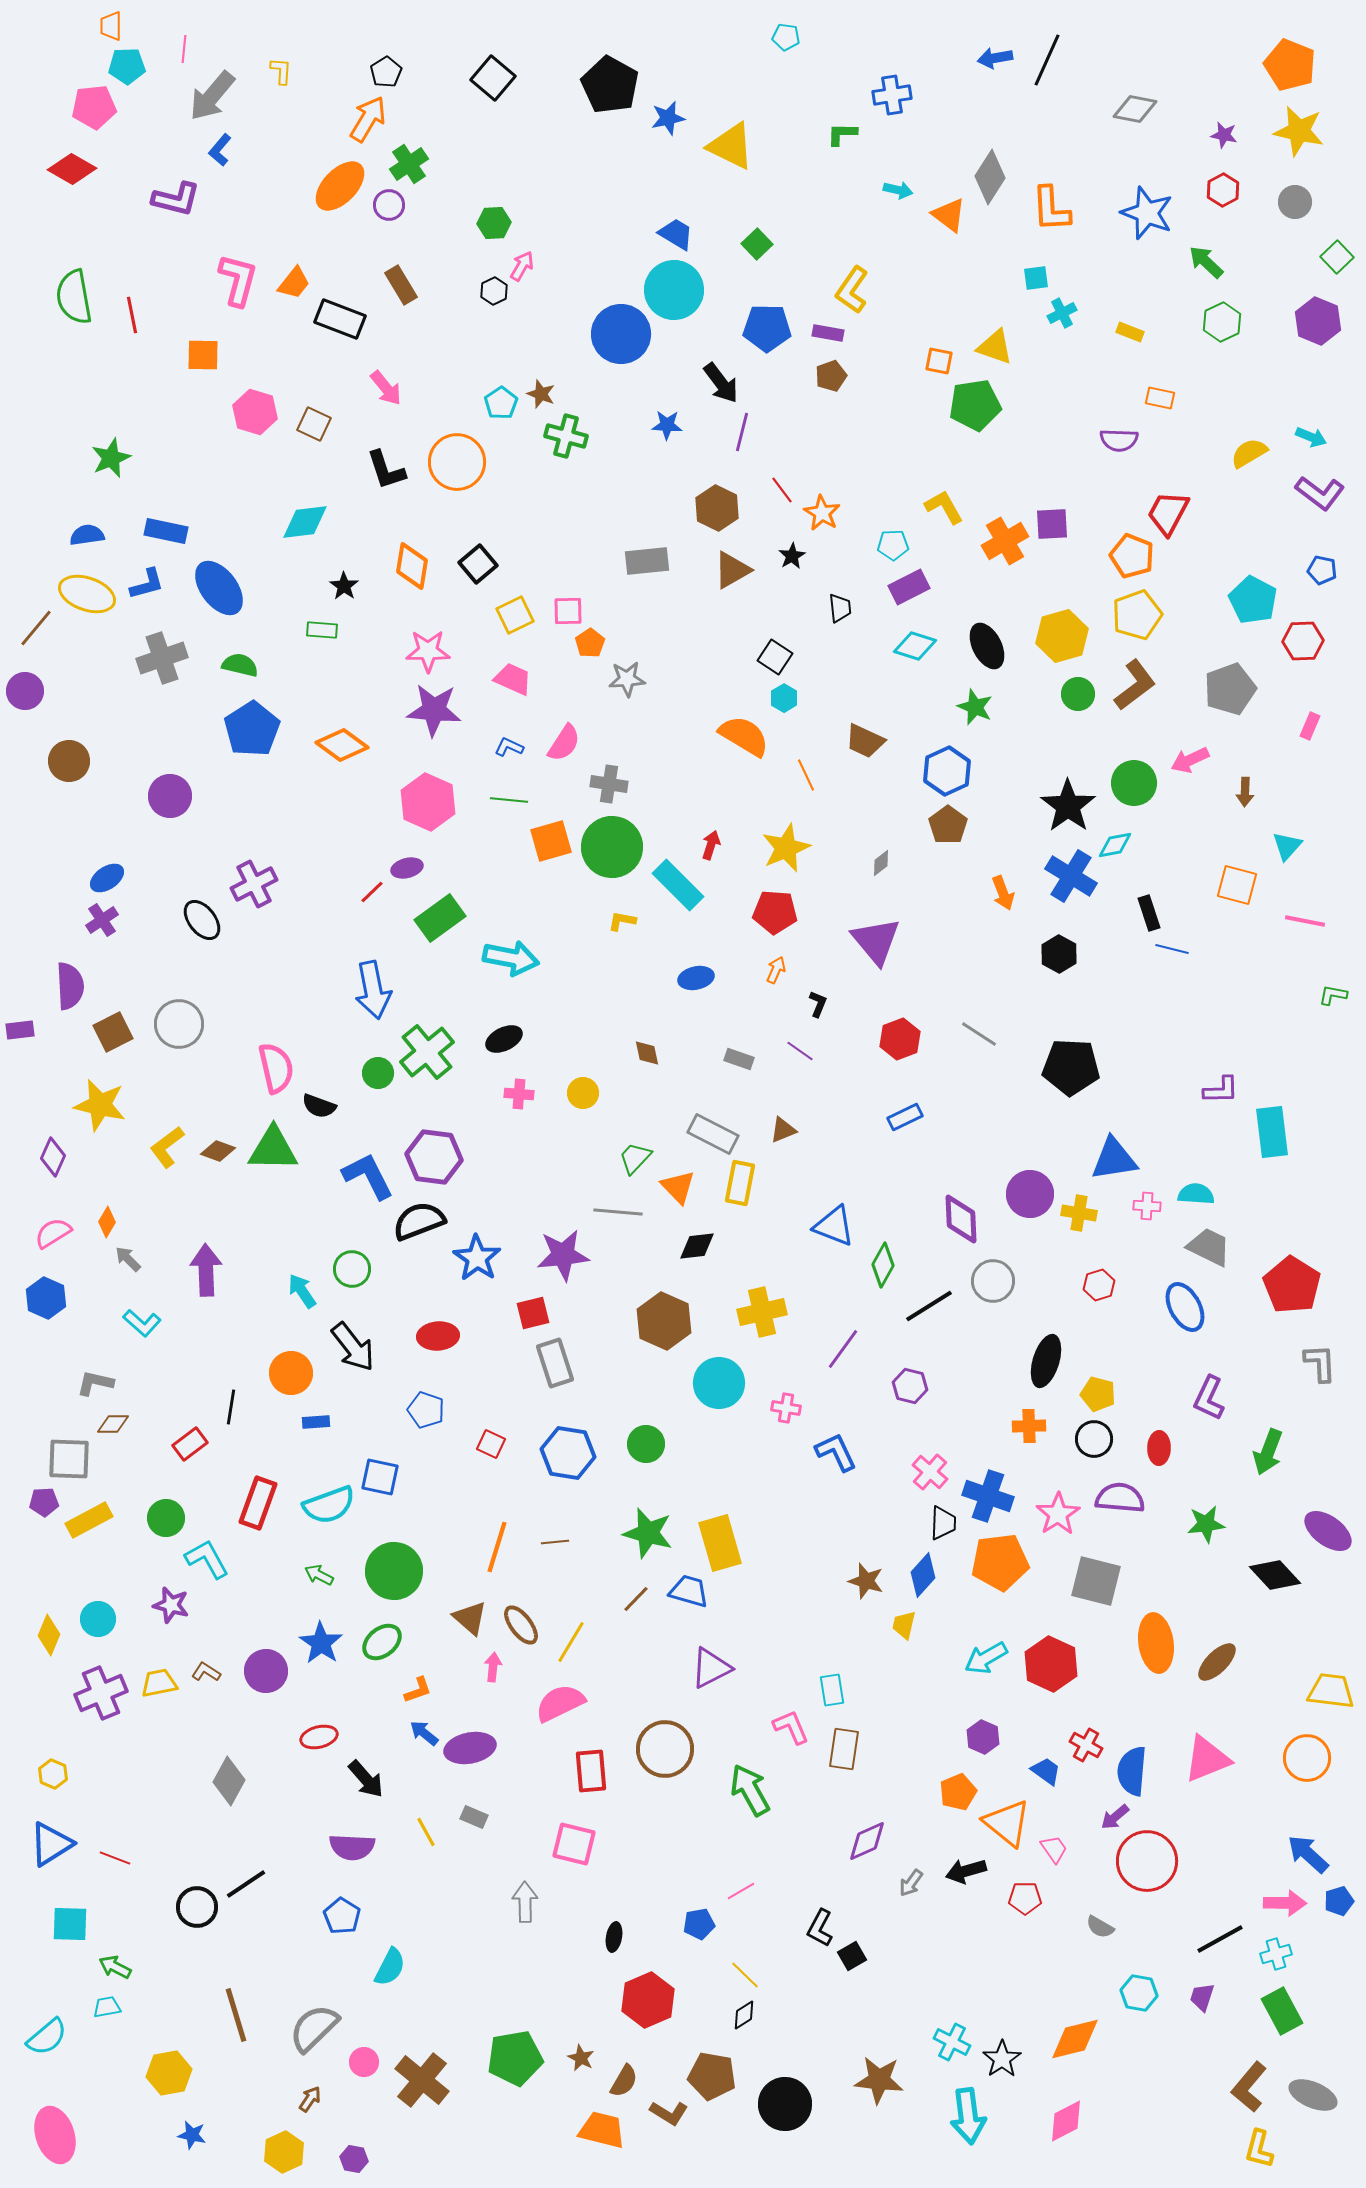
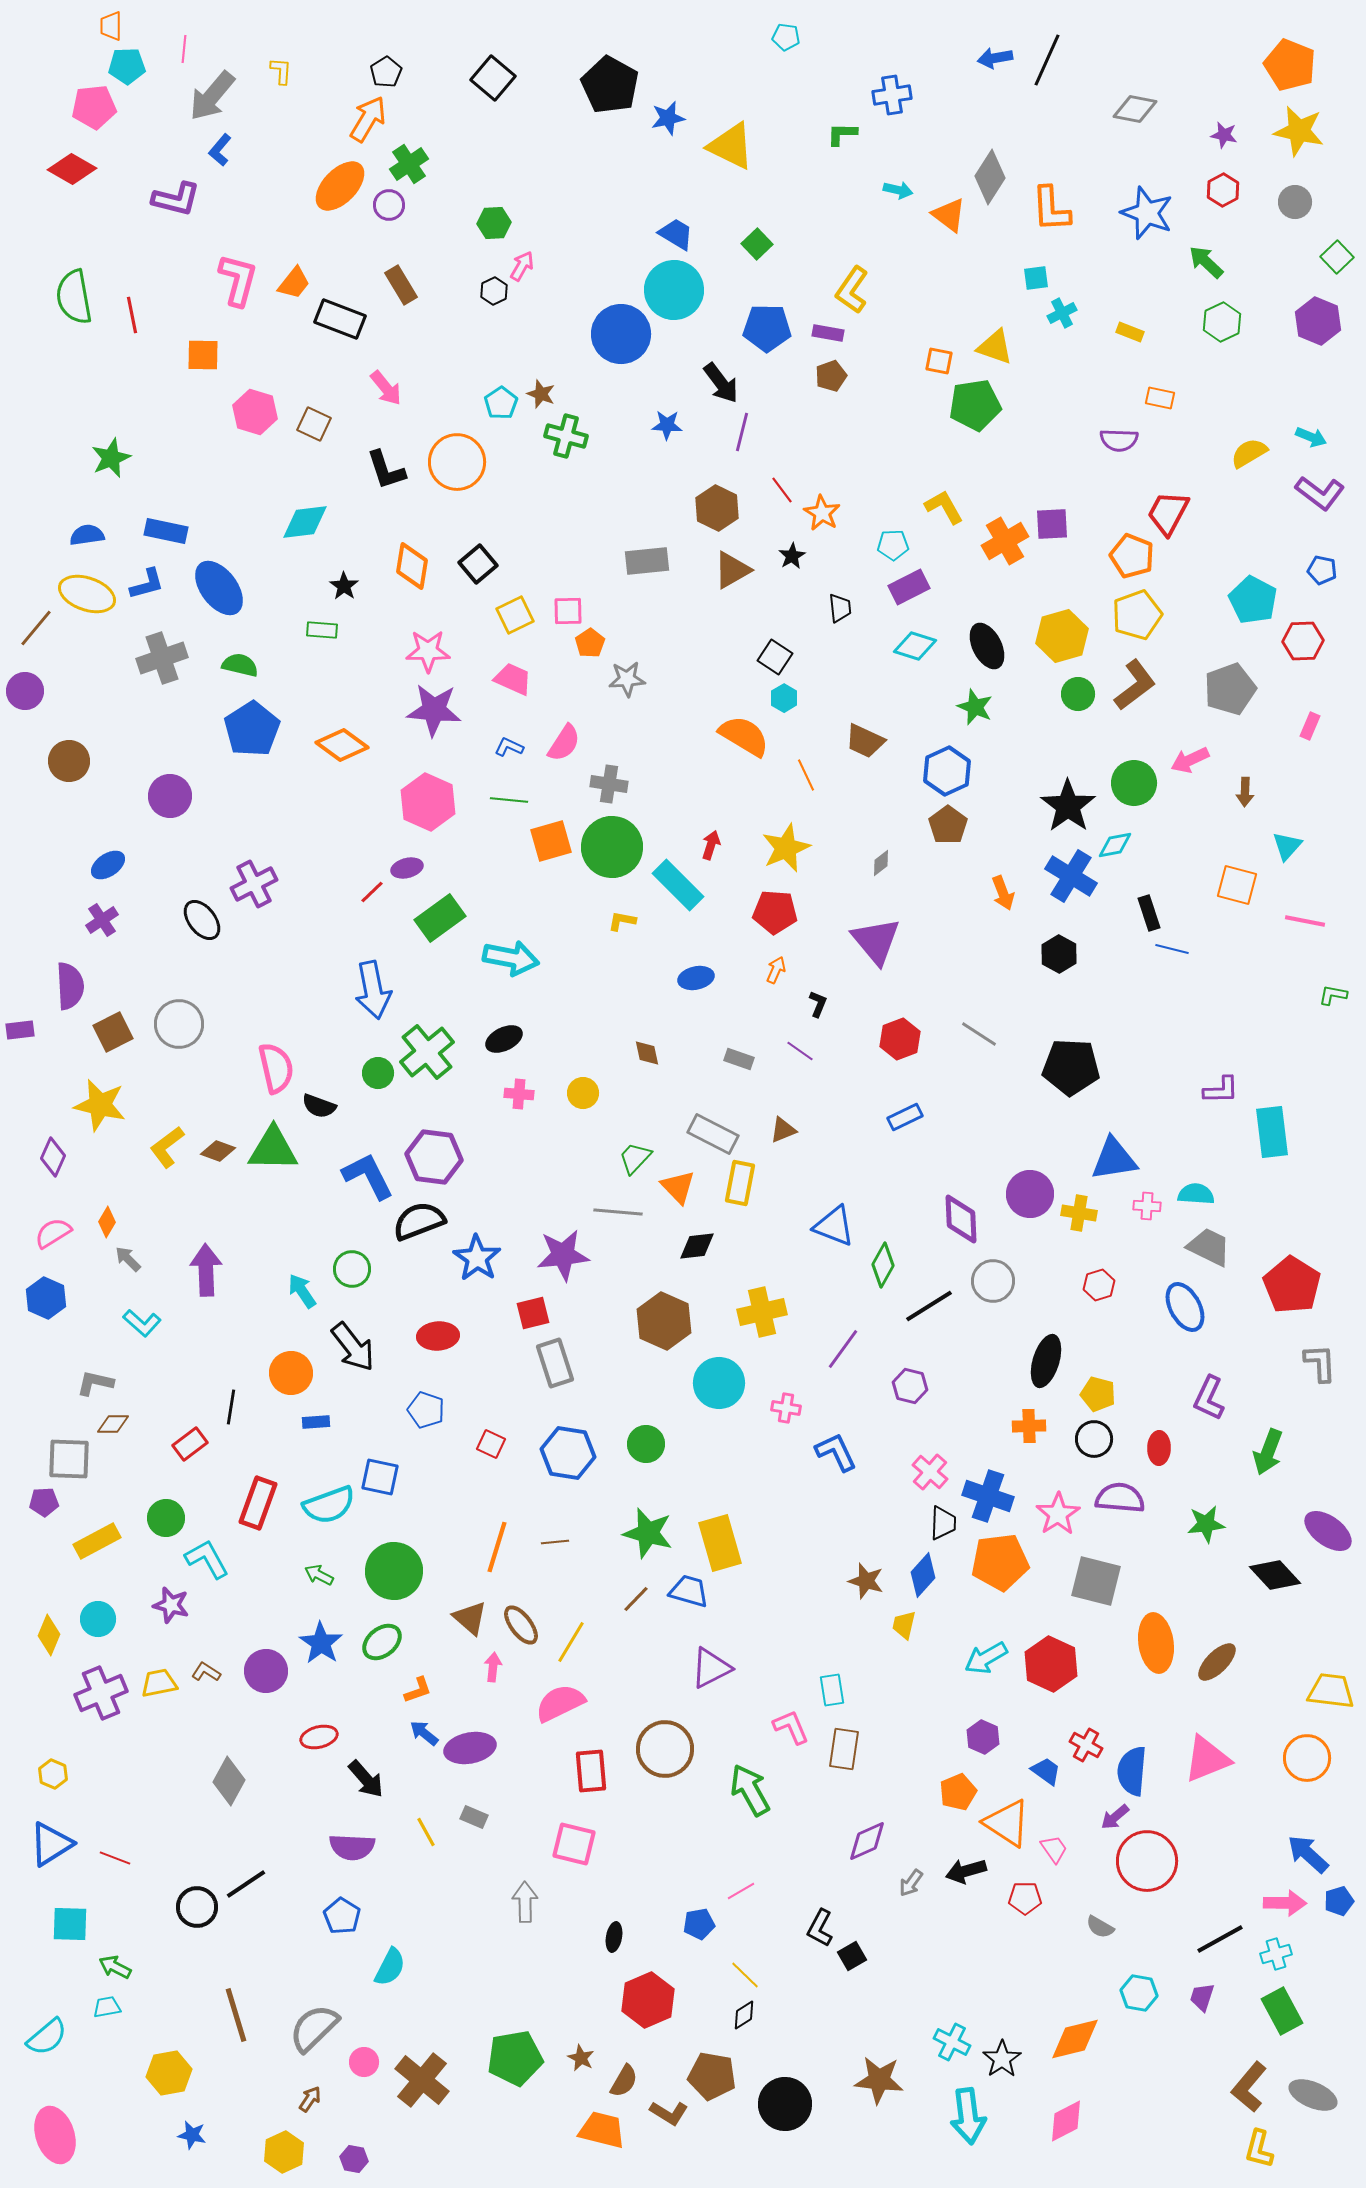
blue ellipse at (107, 878): moved 1 px right, 13 px up
yellow rectangle at (89, 1520): moved 8 px right, 21 px down
orange triangle at (1007, 1823): rotated 6 degrees counterclockwise
